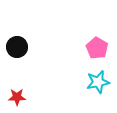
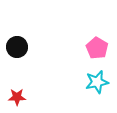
cyan star: moved 1 px left
